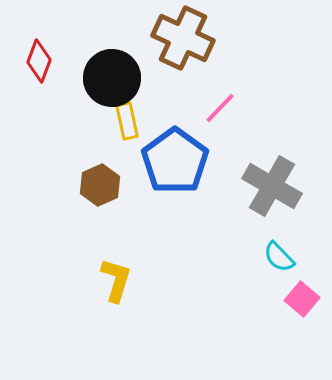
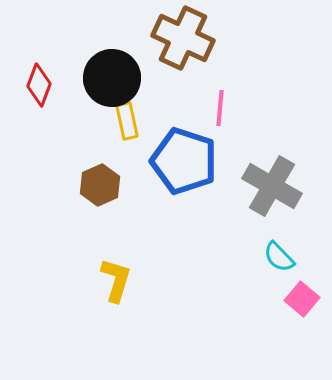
red diamond: moved 24 px down
pink line: rotated 39 degrees counterclockwise
blue pentagon: moved 9 px right; rotated 18 degrees counterclockwise
